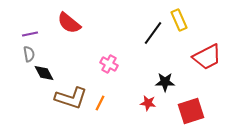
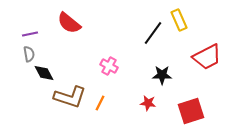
pink cross: moved 2 px down
black star: moved 3 px left, 7 px up
brown L-shape: moved 1 px left, 1 px up
